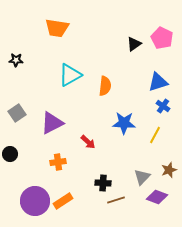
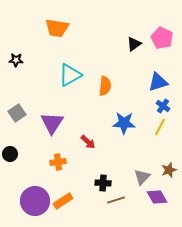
purple triangle: rotated 30 degrees counterclockwise
yellow line: moved 5 px right, 8 px up
purple diamond: rotated 40 degrees clockwise
